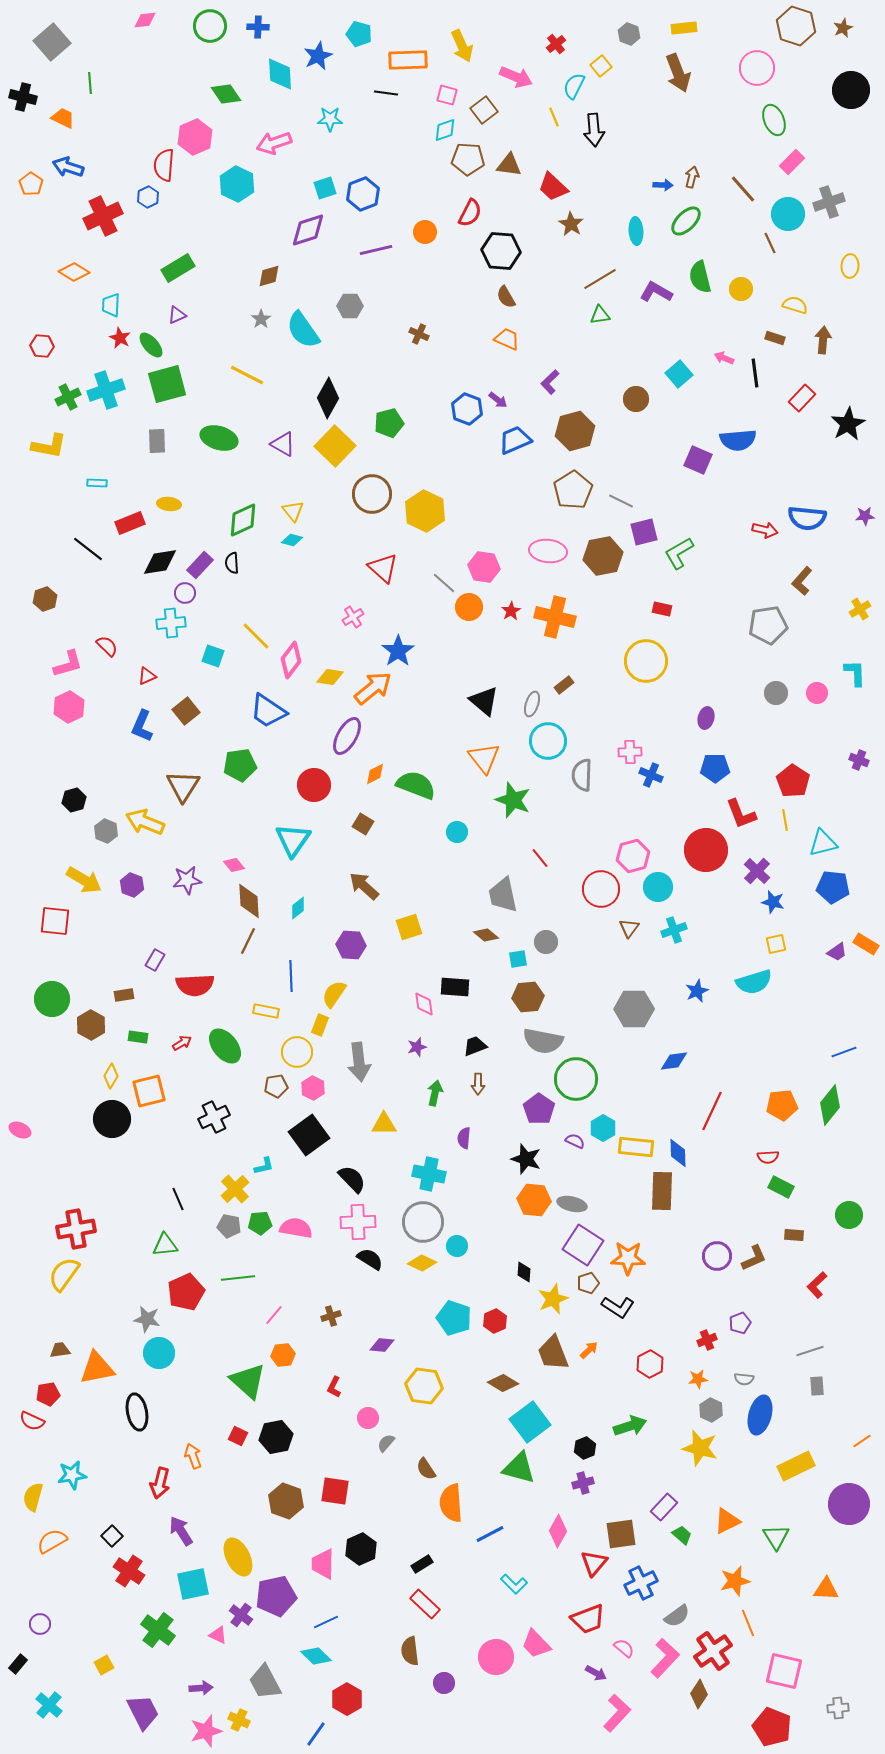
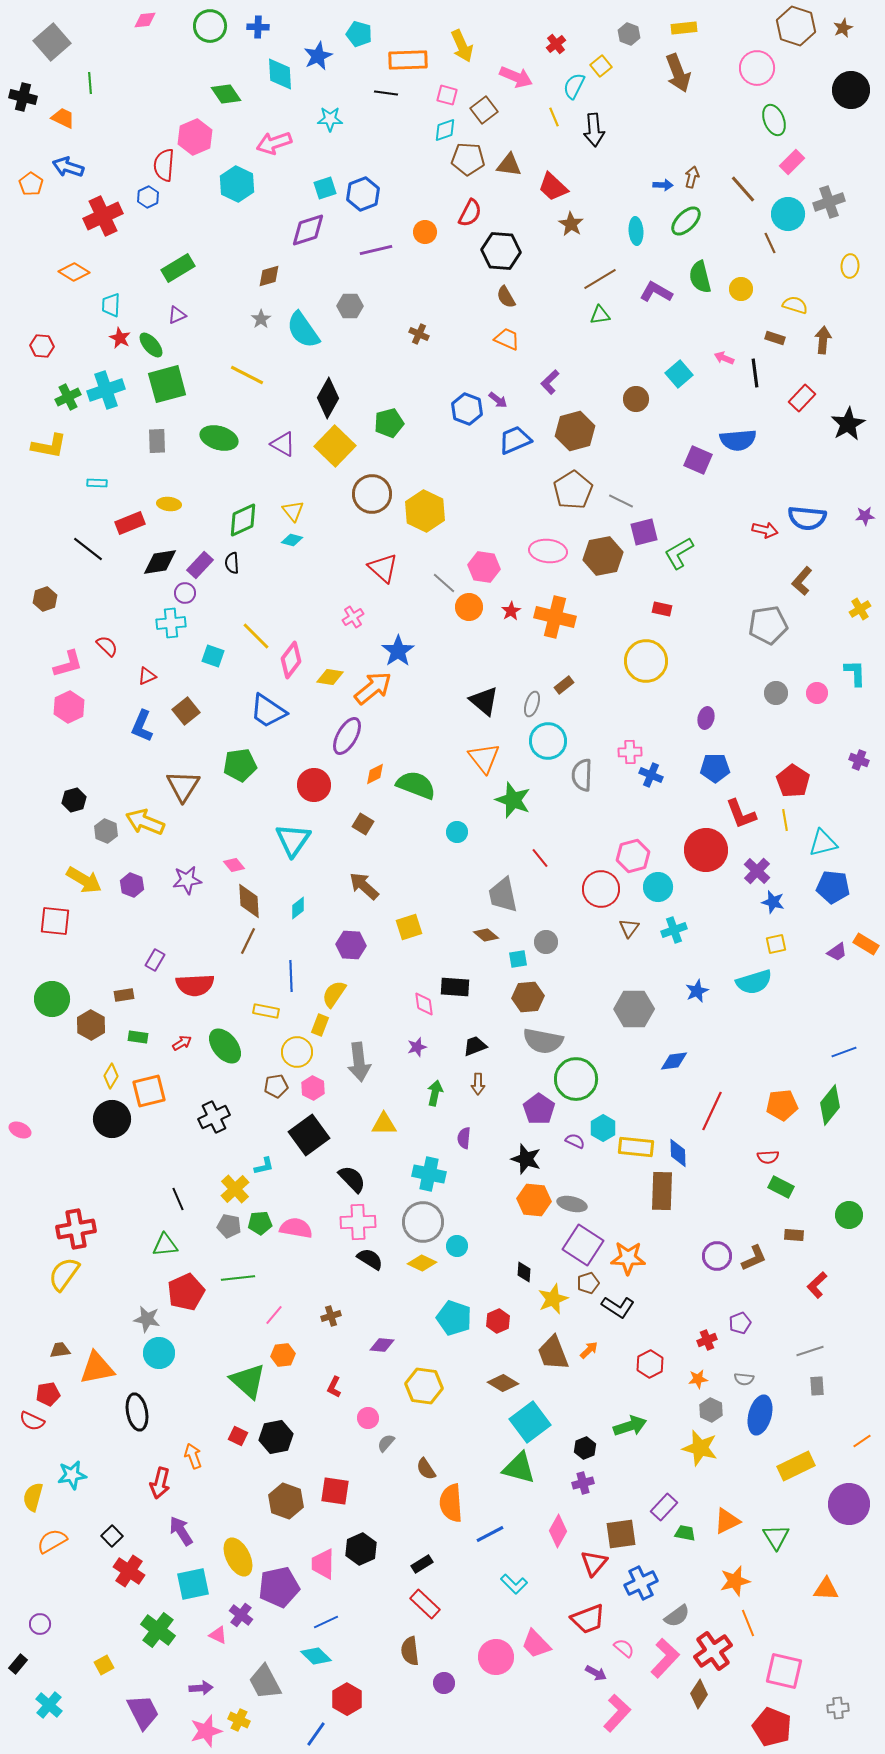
red hexagon at (495, 1321): moved 3 px right
green trapezoid at (682, 1535): moved 3 px right, 2 px up; rotated 30 degrees counterclockwise
purple pentagon at (276, 1596): moved 3 px right, 9 px up
